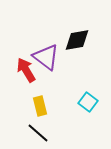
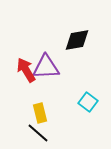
purple triangle: moved 10 px down; rotated 40 degrees counterclockwise
yellow rectangle: moved 7 px down
